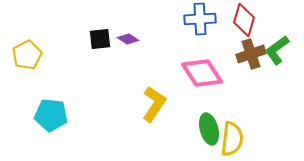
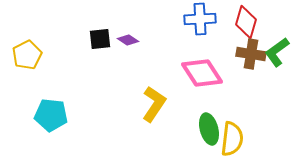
red diamond: moved 2 px right, 2 px down
purple diamond: moved 1 px down
green L-shape: moved 2 px down
brown cross: rotated 28 degrees clockwise
